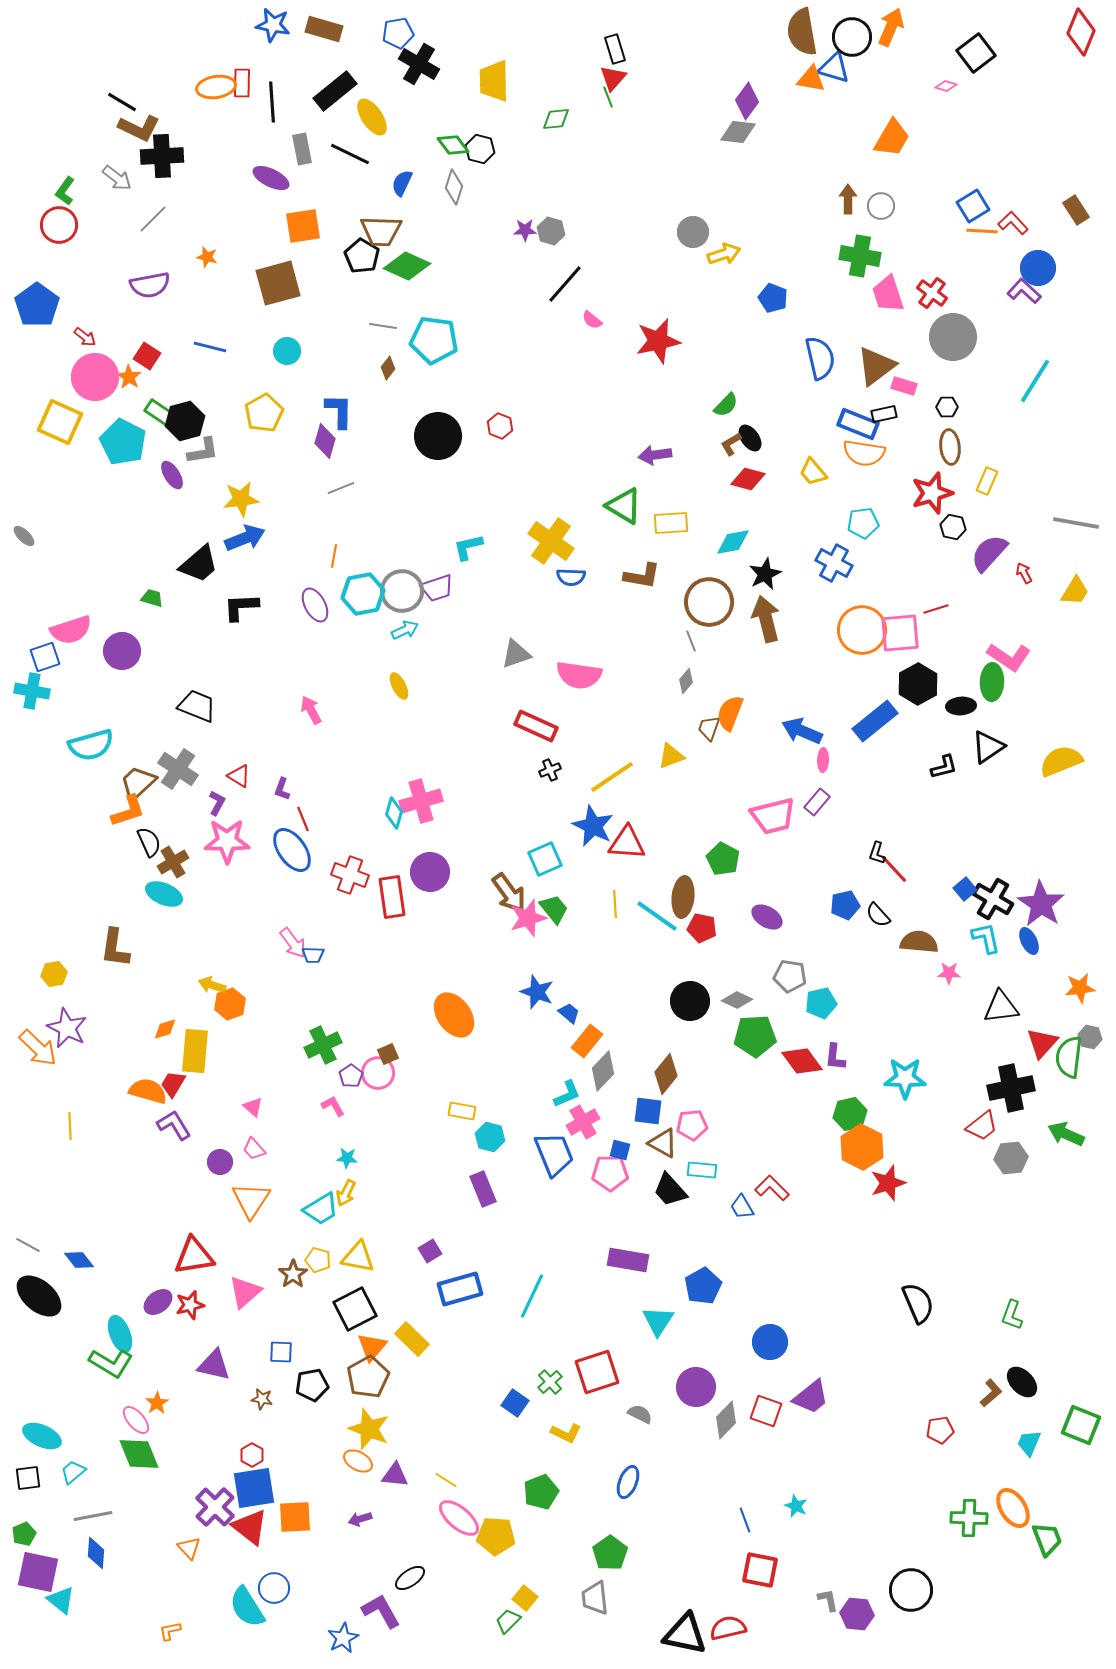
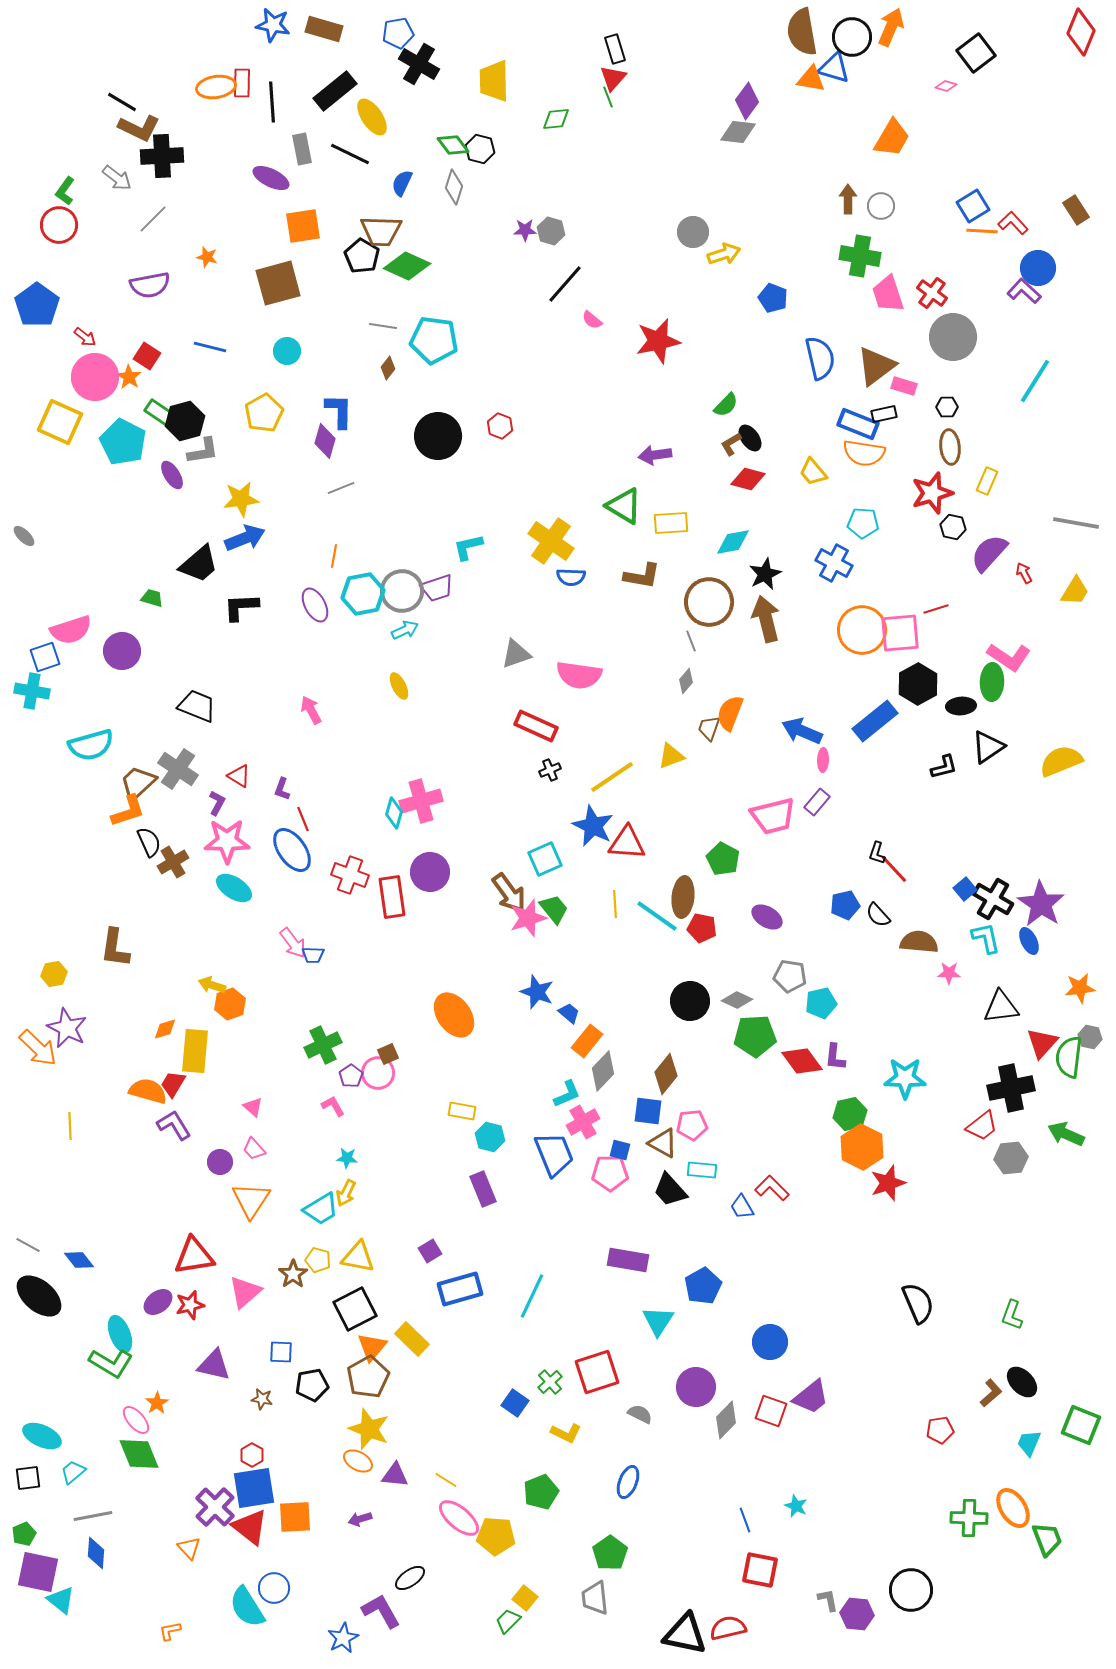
cyan pentagon at (863, 523): rotated 12 degrees clockwise
cyan ellipse at (164, 894): moved 70 px right, 6 px up; rotated 9 degrees clockwise
red square at (766, 1411): moved 5 px right
